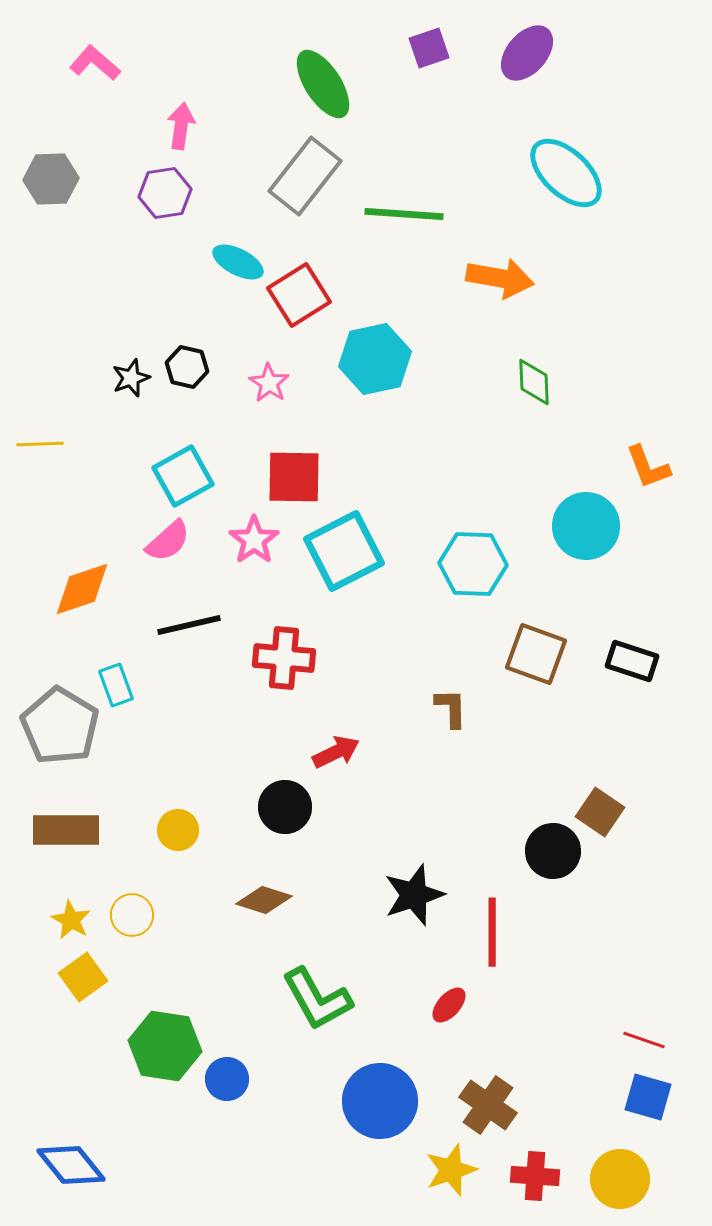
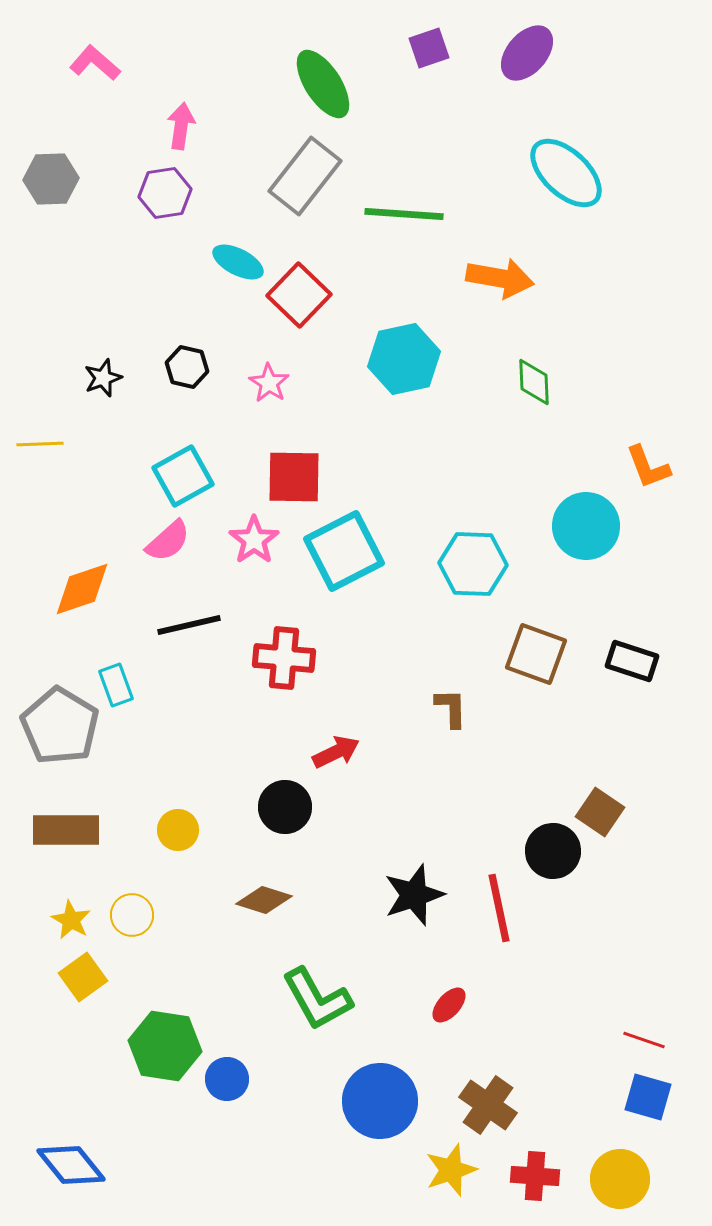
red square at (299, 295): rotated 14 degrees counterclockwise
cyan hexagon at (375, 359): moved 29 px right
black star at (131, 378): moved 28 px left
red line at (492, 932): moved 7 px right, 24 px up; rotated 12 degrees counterclockwise
